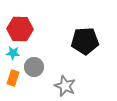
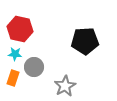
red hexagon: rotated 10 degrees clockwise
cyan star: moved 2 px right, 1 px down
gray star: rotated 20 degrees clockwise
